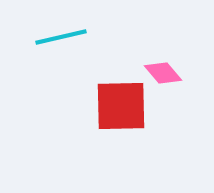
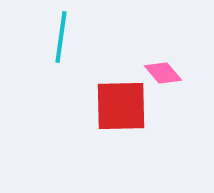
cyan line: rotated 69 degrees counterclockwise
